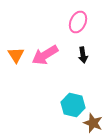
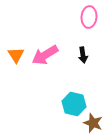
pink ellipse: moved 11 px right, 5 px up; rotated 20 degrees counterclockwise
cyan hexagon: moved 1 px right, 1 px up
